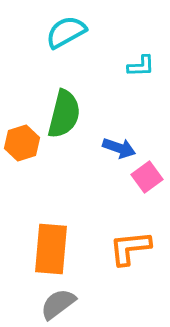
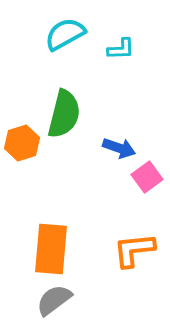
cyan semicircle: moved 1 px left, 2 px down
cyan L-shape: moved 20 px left, 17 px up
orange L-shape: moved 4 px right, 2 px down
gray semicircle: moved 4 px left, 4 px up
